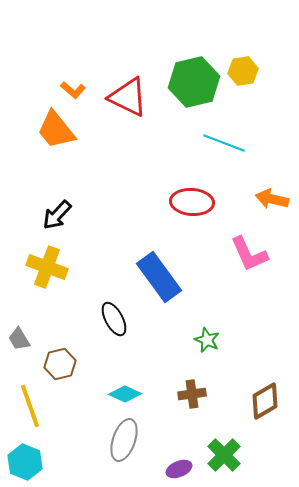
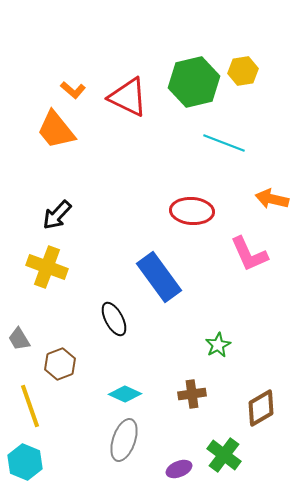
red ellipse: moved 9 px down
green star: moved 11 px right, 5 px down; rotated 20 degrees clockwise
brown hexagon: rotated 8 degrees counterclockwise
brown diamond: moved 4 px left, 7 px down
green cross: rotated 8 degrees counterclockwise
